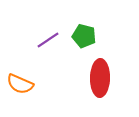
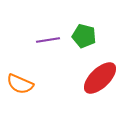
purple line: rotated 25 degrees clockwise
red ellipse: rotated 45 degrees clockwise
